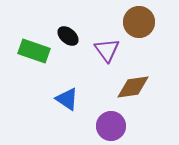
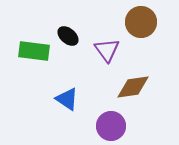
brown circle: moved 2 px right
green rectangle: rotated 12 degrees counterclockwise
